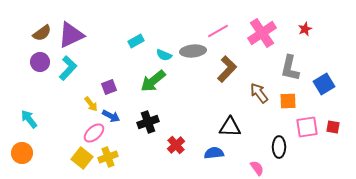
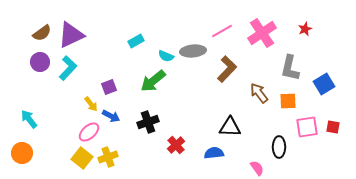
pink line: moved 4 px right
cyan semicircle: moved 2 px right, 1 px down
pink ellipse: moved 5 px left, 1 px up
